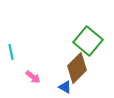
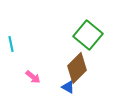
green square: moved 6 px up
cyan line: moved 8 px up
blue triangle: moved 3 px right
